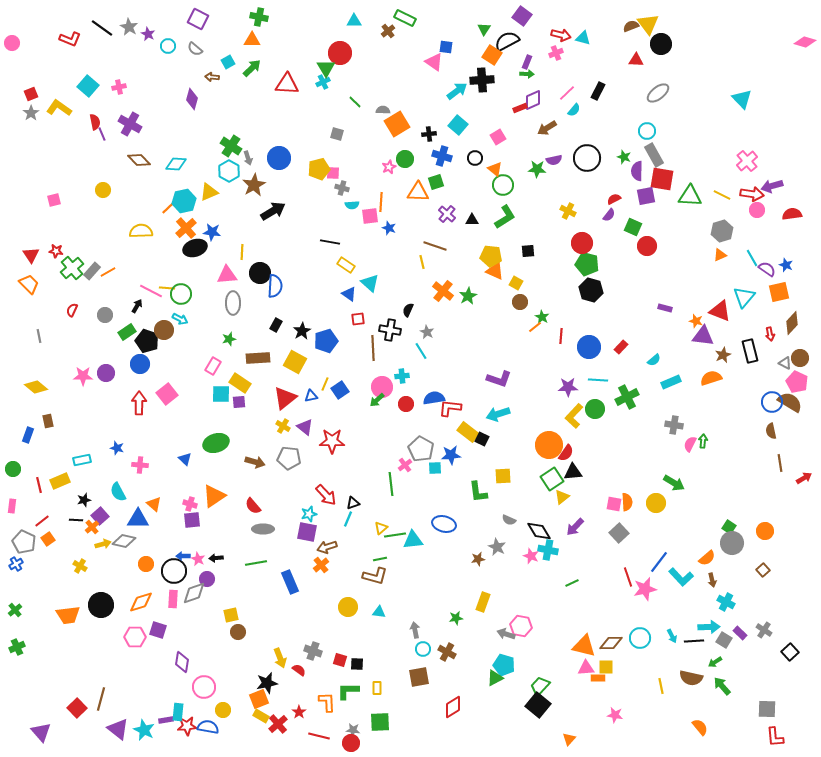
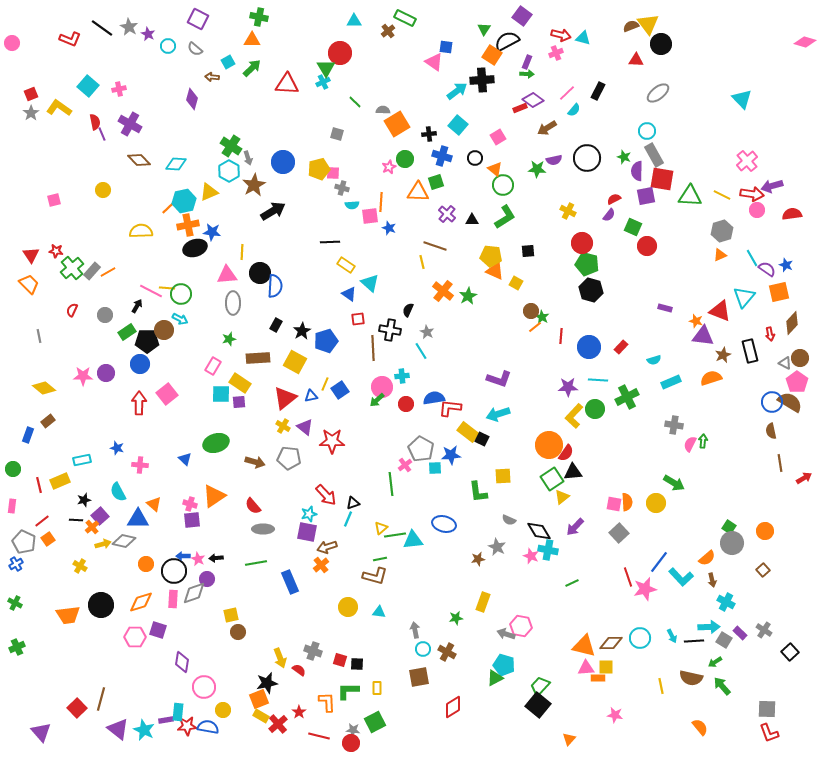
pink cross at (119, 87): moved 2 px down
purple diamond at (533, 100): rotated 60 degrees clockwise
blue circle at (279, 158): moved 4 px right, 4 px down
orange cross at (186, 228): moved 2 px right, 3 px up; rotated 30 degrees clockwise
black line at (330, 242): rotated 12 degrees counterclockwise
brown circle at (520, 302): moved 11 px right, 9 px down
black pentagon at (147, 341): rotated 20 degrees counterclockwise
cyan semicircle at (654, 360): rotated 24 degrees clockwise
pink pentagon at (797, 382): rotated 10 degrees clockwise
yellow diamond at (36, 387): moved 8 px right, 1 px down
brown rectangle at (48, 421): rotated 64 degrees clockwise
green cross at (15, 610): moved 7 px up; rotated 24 degrees counterclockwise
green square at (380, 722): moved 5 px left; rotated 25 degrees counterclockwise
red L-shape at (775, 737): moved 6 px left, 4 px up; rotated 15 degrees counterclockwise
